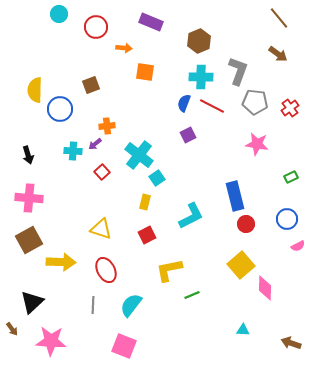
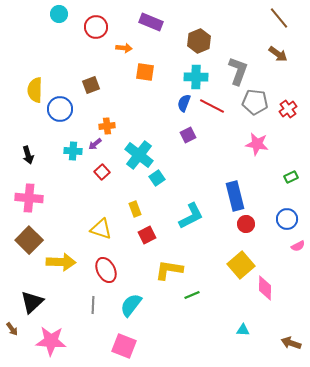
cyan cross at (201, 77): moved 5 px left
red cross at (290, 108): moved 2 px left, 1 px down
yellow rectangle at (145, 202): moved 10 px left, 7 px down; rotated 35 degrees counterclockwise
brown square at (29, 240): rotated 16 degrees counterclockwise
yellow L-shape at (169, 270): rotated 20 degrees clockwise
